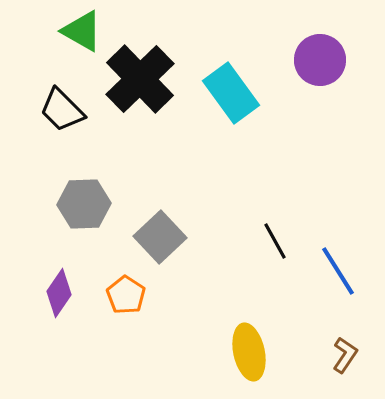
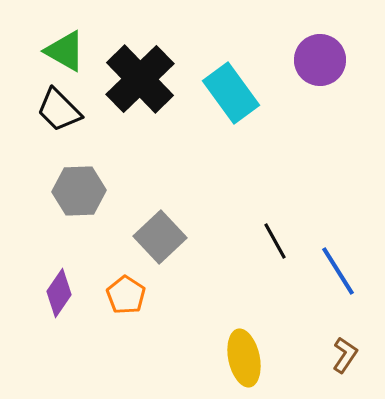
green triangle: moved 17 px left, 20 px down
black trapezoid: moved 3 px left
gray hexagon: moved 5 px left, 13 px up
yellow ellipse: moved 5 px left, 6 px down
